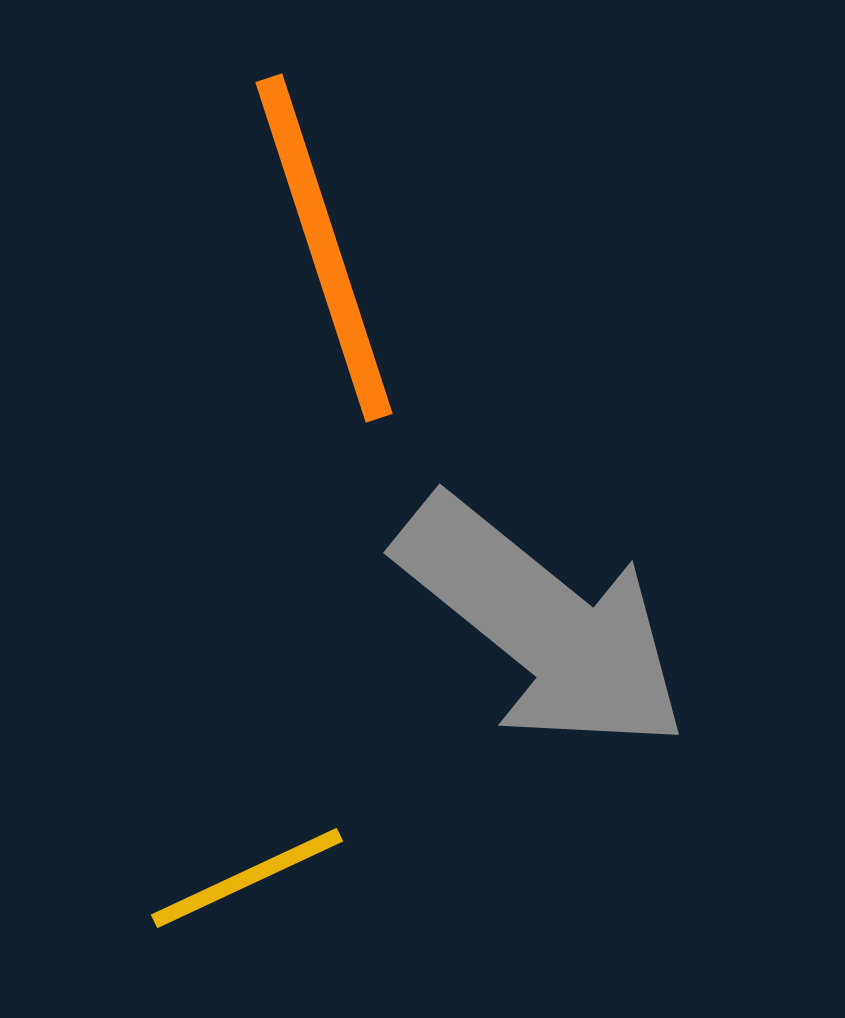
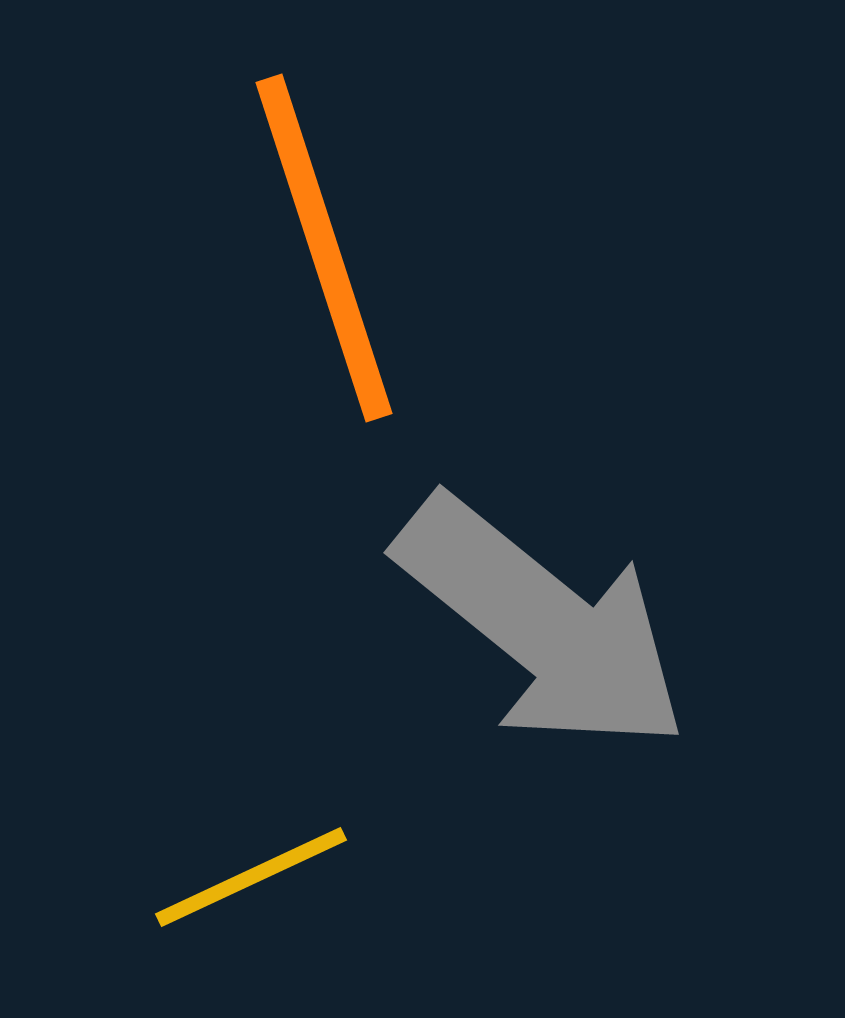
yellow line: moved 4 px right, 1 px up
